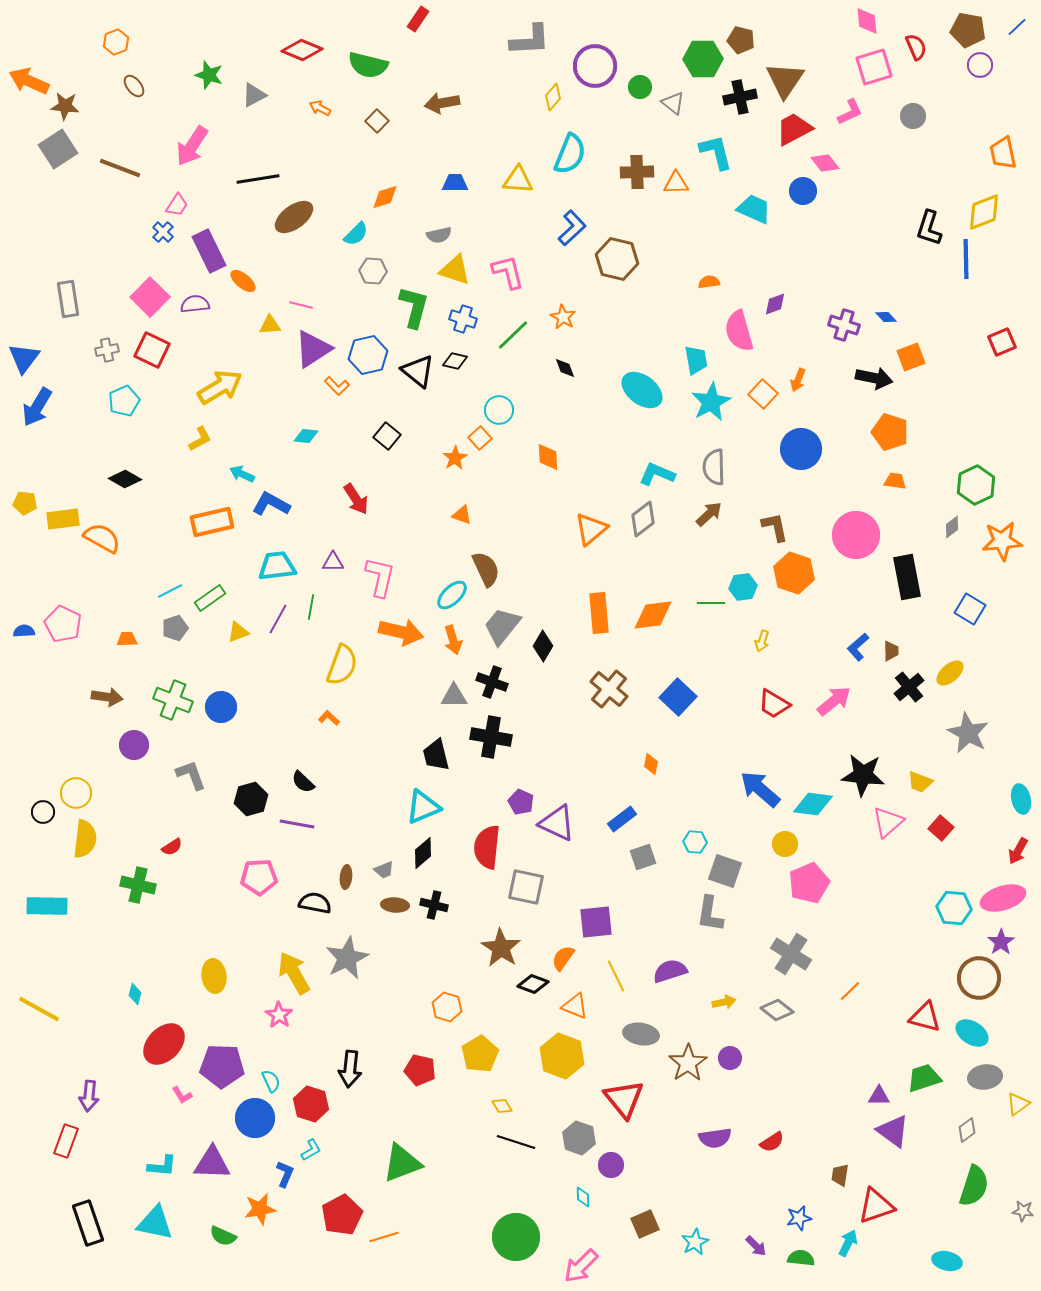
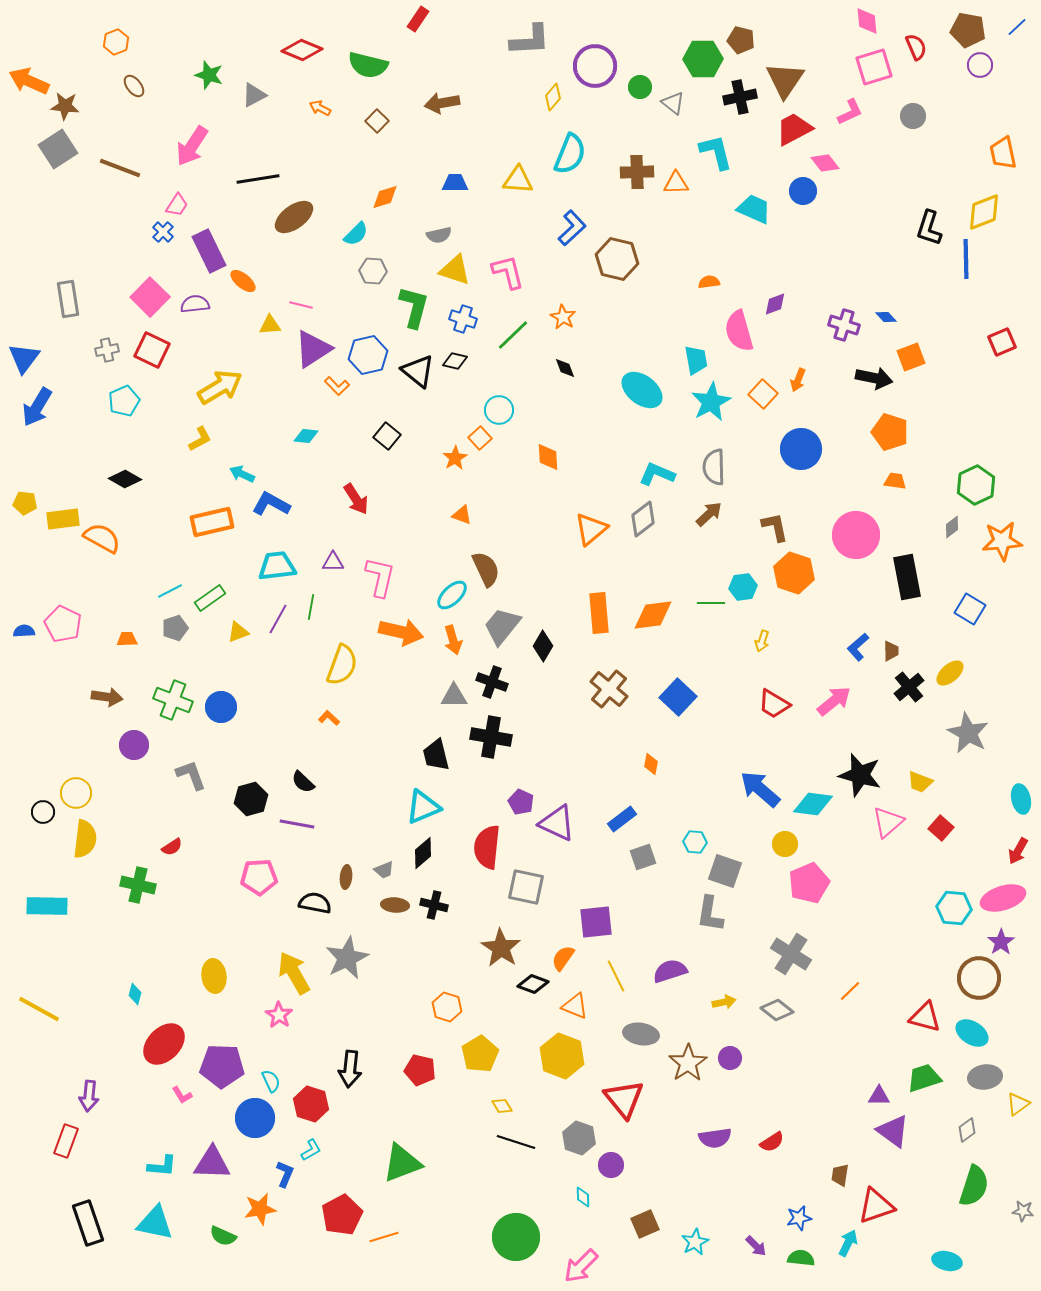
black star at (863, 775): moved 3 px left; rotated 9 degrees clockwise
